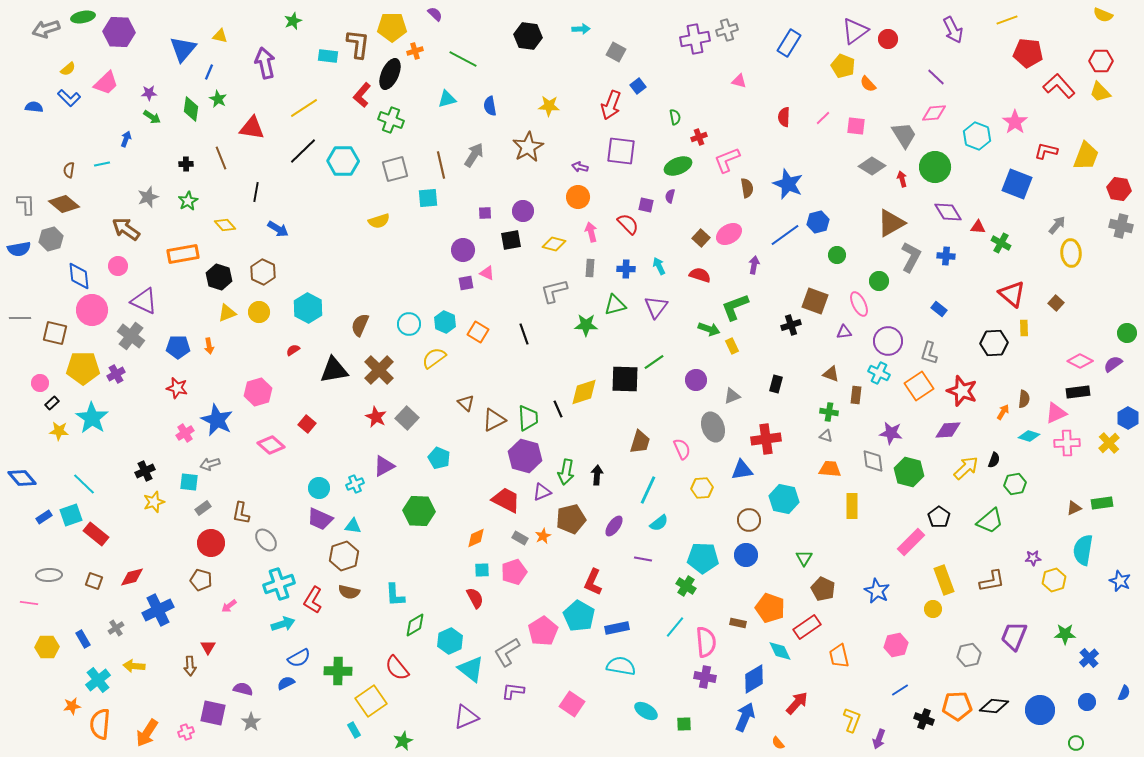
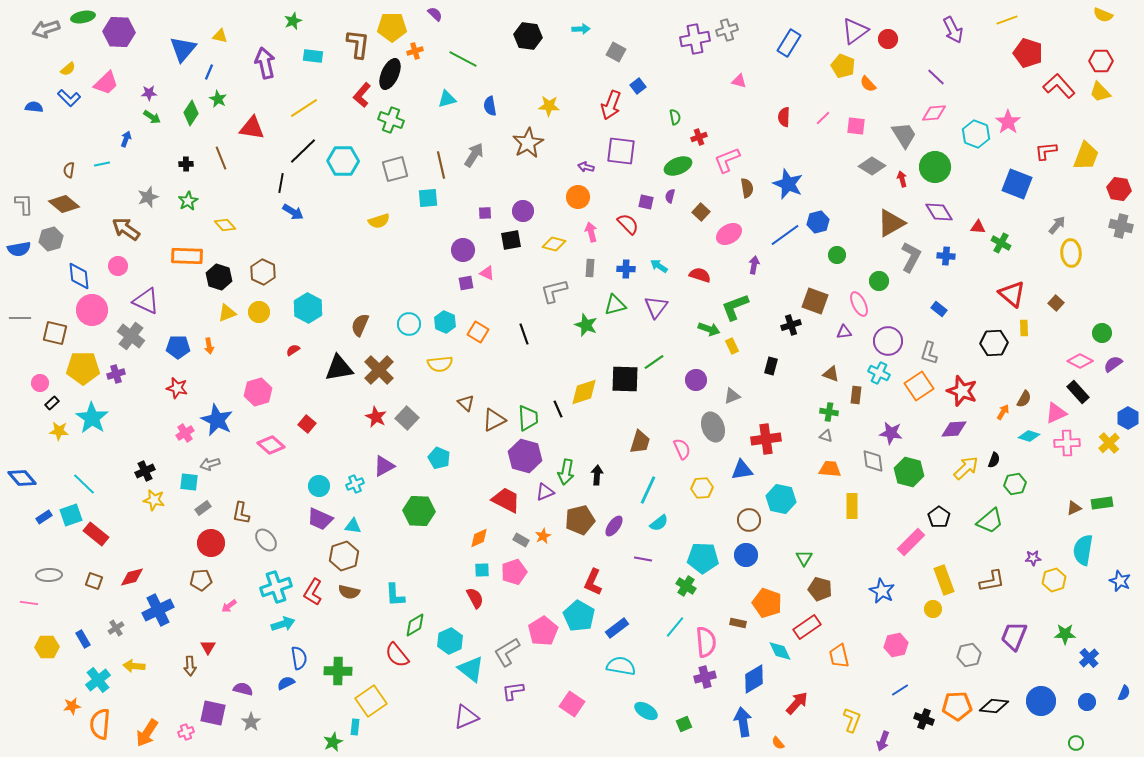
red pentagon at (1028, 53): rotated 12 degrees clockwise
cyan rectangle at (328, 56): moved 15 px left
green diamond at (191, 109): moved 4 px down; rotated 25 degrees clockwise
pink star at (1015, 122): moved 7 px left
cyan hexagon at (977, 136): moved 1 px left, 2 px up
brown star at (528, 147): moved 4 px up
red L-shape at (1046, 151): rotated 20 degrees counterclockwise
purple arrow at (580, 167): moved 6 px right
black line at (256, 192): moved 25 px right, 9 px up
gray L-shape at (26, 204): moved 2 px left
purple square at (646, 205): moved 3 px up
purple diamond at (948, 212): moved 9 px left
blue arrow at (278, 229): moved 15 px right, 17 px up
brown square at (701, 238): moved 26 px up
orange rectangle at (183, 254): moved 4 px right, 2 px down; rotated 12 degrees clockwise
cyan arrow at (659, 266): rotated 30 degrees counterclockwise
purple triangle at (144, 301): moved 2 px right
green star at (586, 325): rotated 20 degrees clockwise
green circle at (1127, 333): moved 25 px left
yellow semicircle at (434, 358): moved 6 px right, 6 px down; rotated 150 degrees counterclockwise
black triangle at (334, 370): moved 5 px right, 2 px up
purple cross at (116, 374): rotated 12 degrees clockwise
black rectangle at (776, 384): moved 5 px left, 18 px up
black rectangle at (1078, 392): rotated 55 degrees clockwise
brown semicircle at (1024, 399): rotated 24 degrees clockwise
purple diamond at (948, 430): moved 6 px right, 1 px up
cyan circle at (319, 488): moved 2 px up
purple triangle at (542, 492): moved 3 px right
cyan hexagon at (784, 499): moved 3 px left
yellow star at (154, 502): moved 2 px up; rotated 30 degrees clockwise
brown pentagon at (571, 519): moved 9 px right, 1 px down
orange diamond at (476, 538): moved 3 px right
gray rectangle at (520, 538): moved 1 px right, 2 px down
brown pentagon at (201, 580): rotated 20 degrees counterclockwise
cyan cross at (279, 584): moved 3 px left, 3 px down
brown pentagon at (823, 589): moved 3 px left; rotated 10 degrees counterclockwise
blue star at (877, 591): moved 5 px right
red L-shape at (313, 600): moved 8 px up
orange pentagon at (770, 608): moved 3 px left, 5 px up
blue rectangle at (617, 628): rotated 25 degrees counterclockwise
blue semicircle at (299, 658): rotated 70 degrees counterclockwise
red semicircle at (397, 668): moved 13 px up
purple cross at (705, 677): rotated 25 degrees counterclockwise
purple L-shape at (513, 691): rotated 15 degrees counterclockwise
blue circle at (1040, 710): moved 1 px right, 9 px up
blue arrow at (745, 717): moved 2 px left, 5 px down; rotated 32 degrees counterclockwise
green square at (684, 724): rotated 21 degrees counterclockwise
cyan rectangle at (354, 730): moved 1 px right, 3 px up; rotated 35 degrees clockwise
purple arrow at (879, 739): moved 4 px right, 2 px down
green star at (403, 741): moved 70 px left, 1 px down
